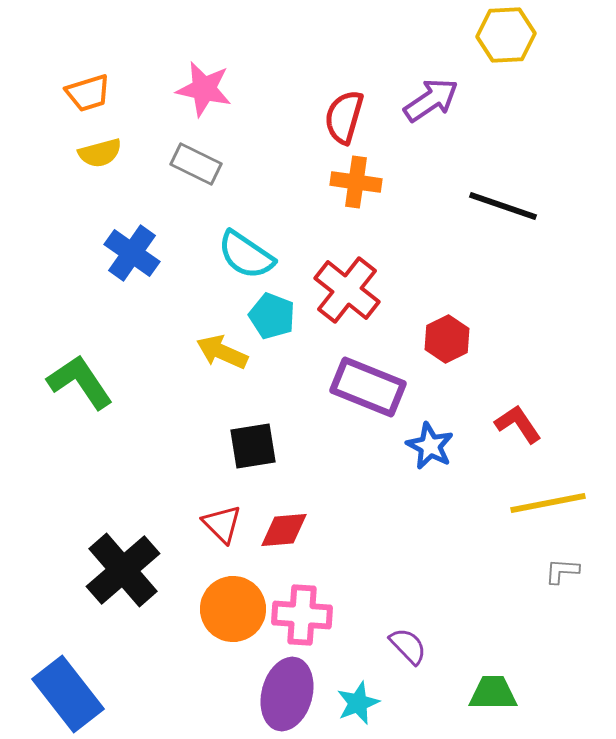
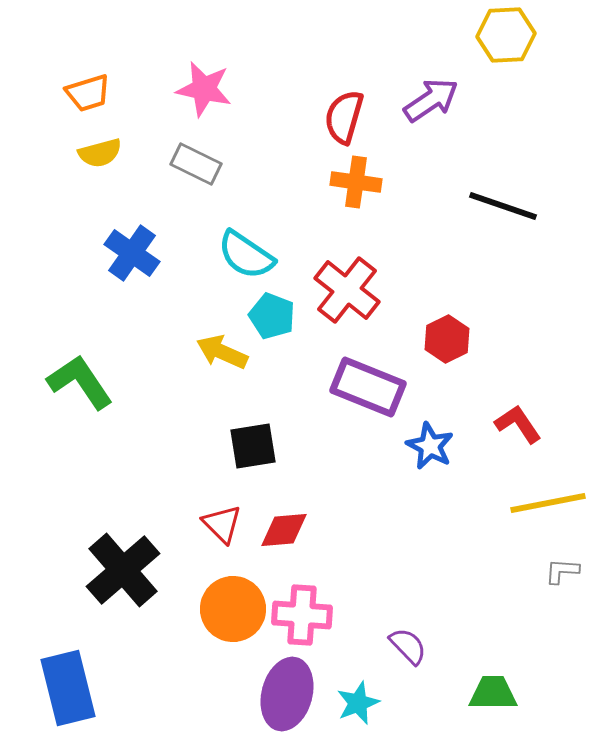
blue rectangle: moved 6 px up; rotated 24 degrees clockwise
